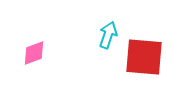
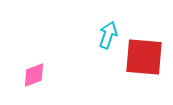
pink diamond: moved 22 px down
